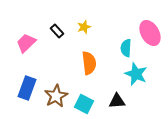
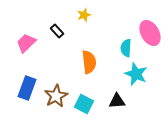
yellow star: moved 12 px up
orange semicircle: moved 1 px up
